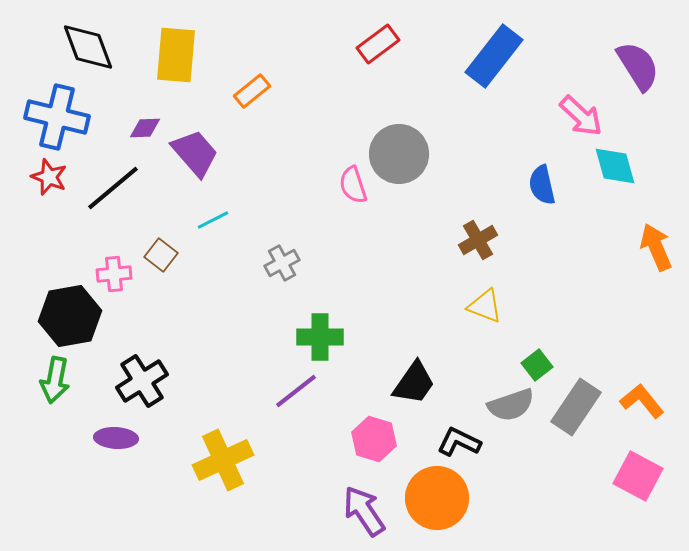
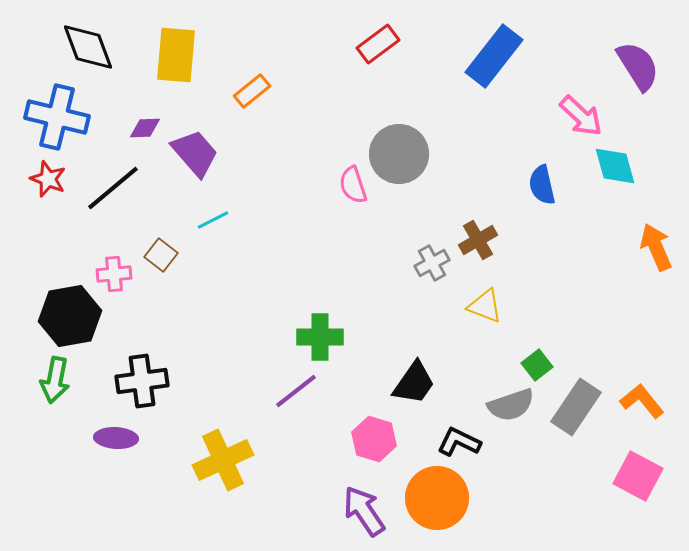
red star: moved 1 px left, 2 px down
gray cross: moved 150 px right
black cross: rotated 24 degrees clockwise
